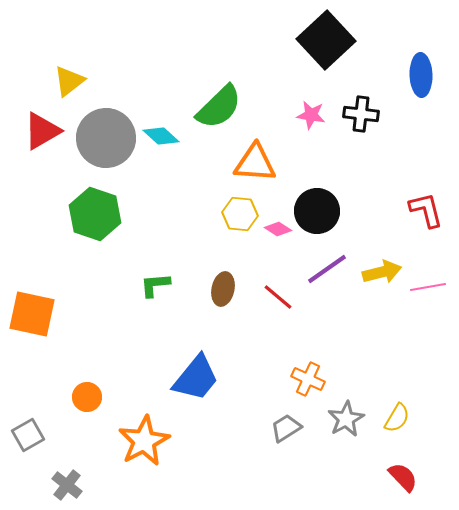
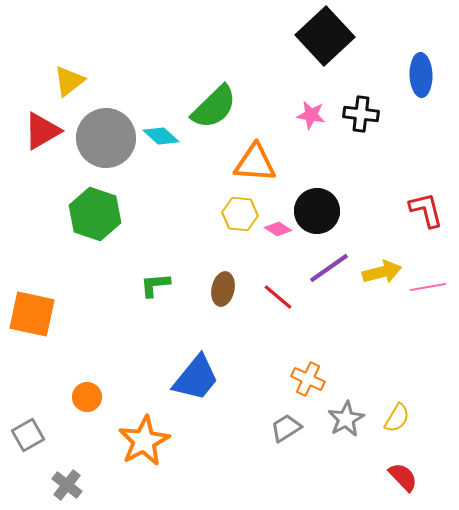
black square: moved 1 px left, 4 px up
green semicircle: moved 5 px left
purple line: moved 2 px right, 1 px up
